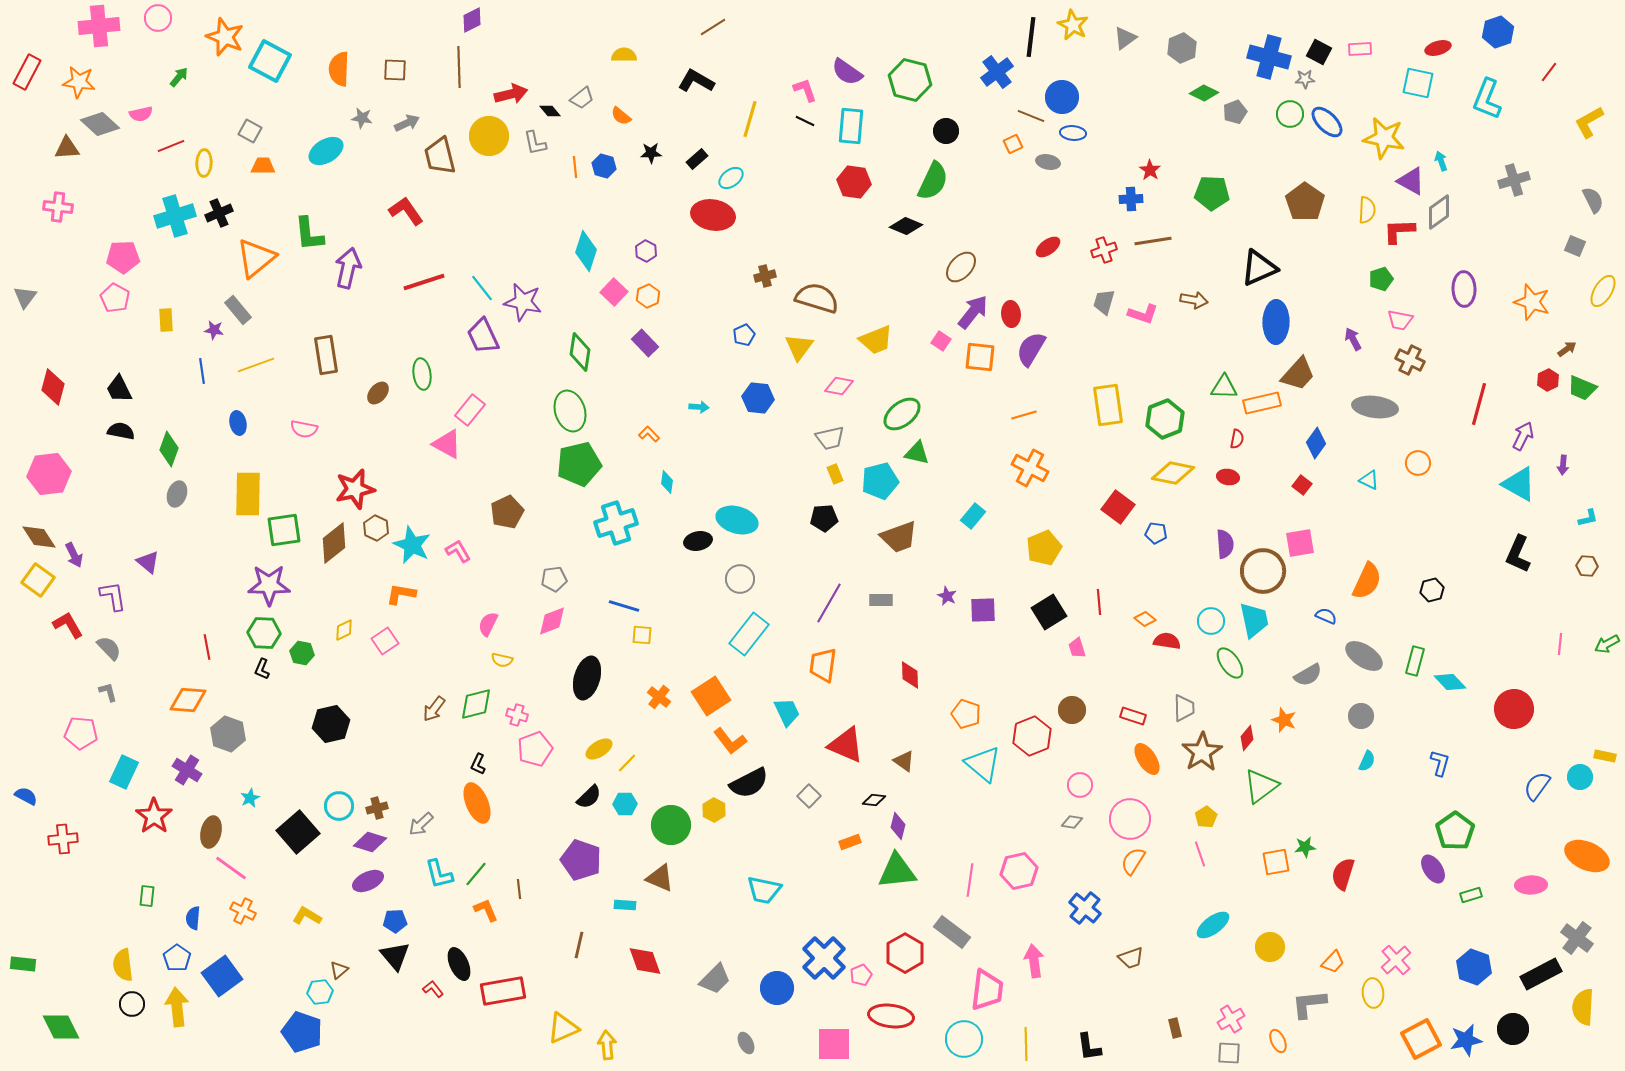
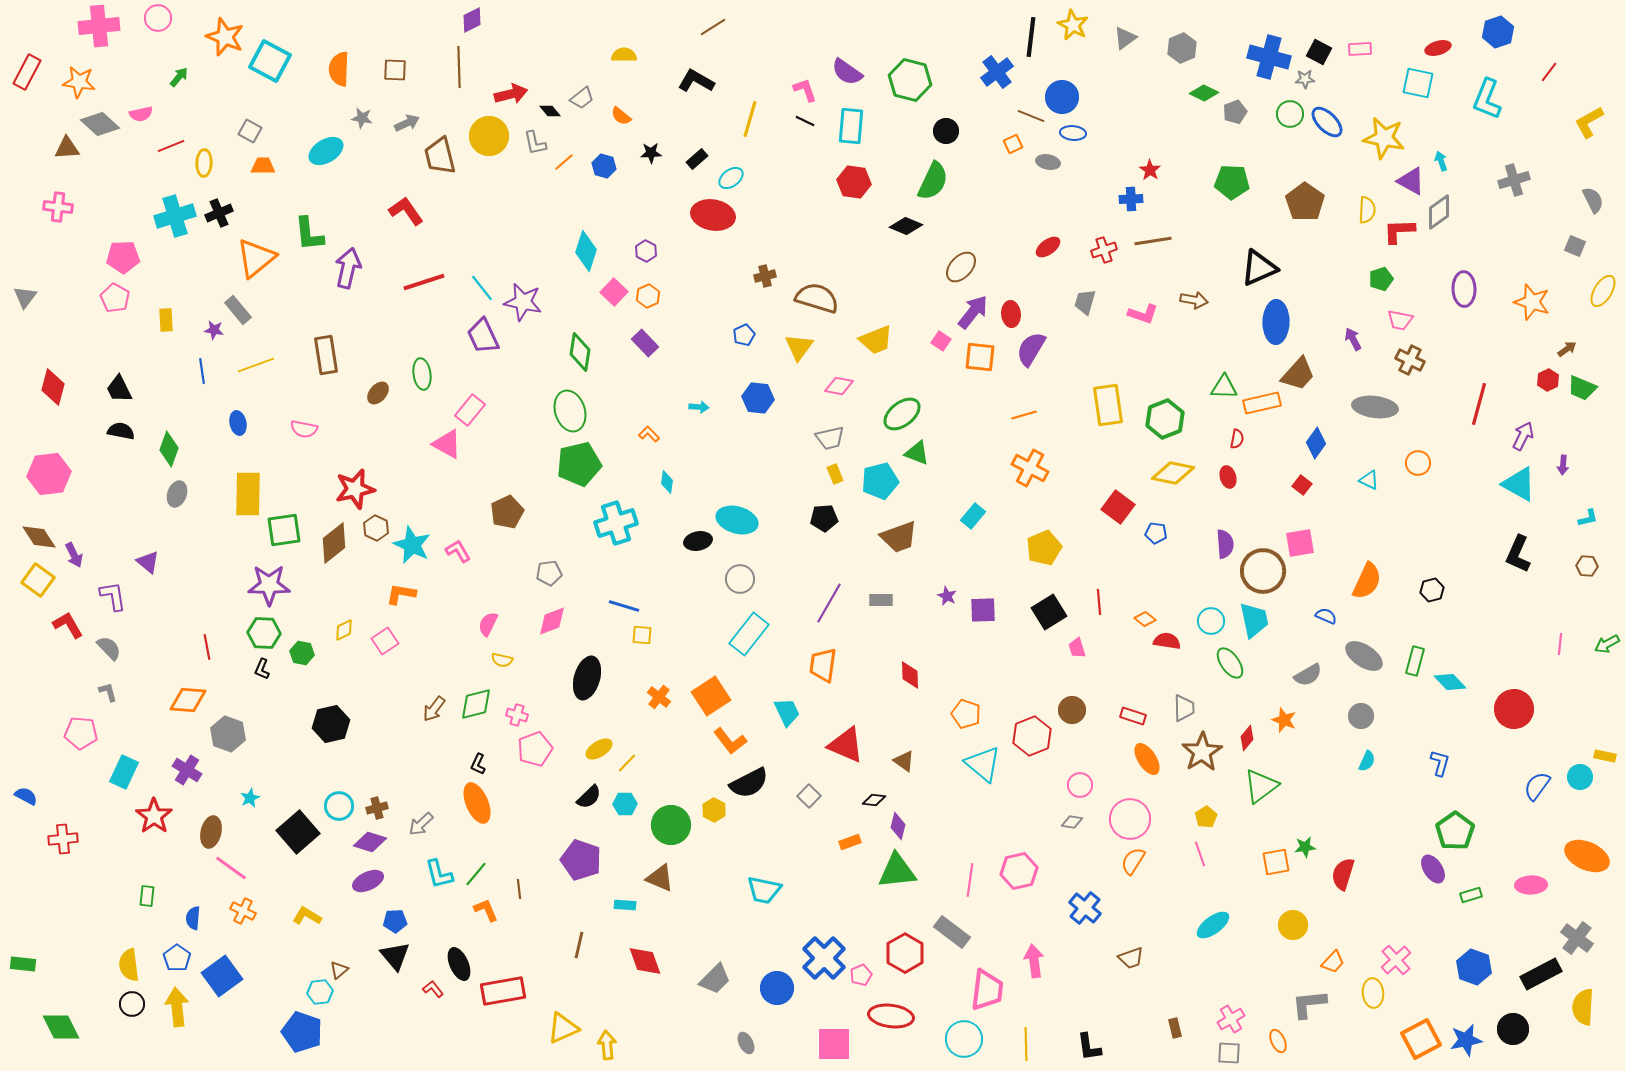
orange line at (575, 167): moved 11 px left, 5 px up; rotated 55 degrees clockwise
green pentagon at (1212, 193): moved 20 px right, 11 px up
gray trapezoid at (1104, 302): moved 19 px left
green triangle at (917, 453): rotated 8 degrees clockwise
red ellipse at (1228, 477): rotated 65 degrees clockwise
gray pentagon at (554, 579): moved 5 px left, 6 px up
yellow circle at (1270, 947): moved 23 px right, 22 px up
yellow semicircle at (123, 965): moved 6 px right
